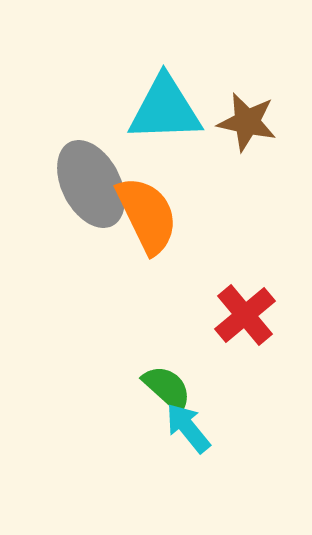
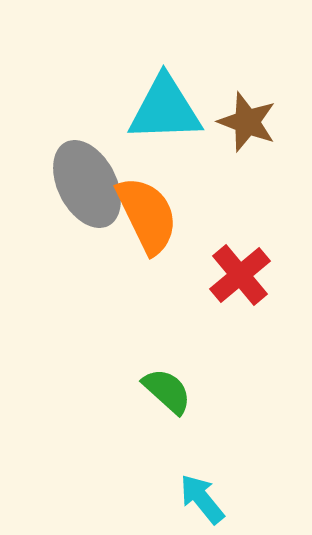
brown star: rotated 8 degrees clockwise
gray ellipse: moved 4 px left
red cross: moved 5 px left, 40 px up
green semicircle: moved 3 px down
cyan arrow: moved 14 px right, 71 px down
